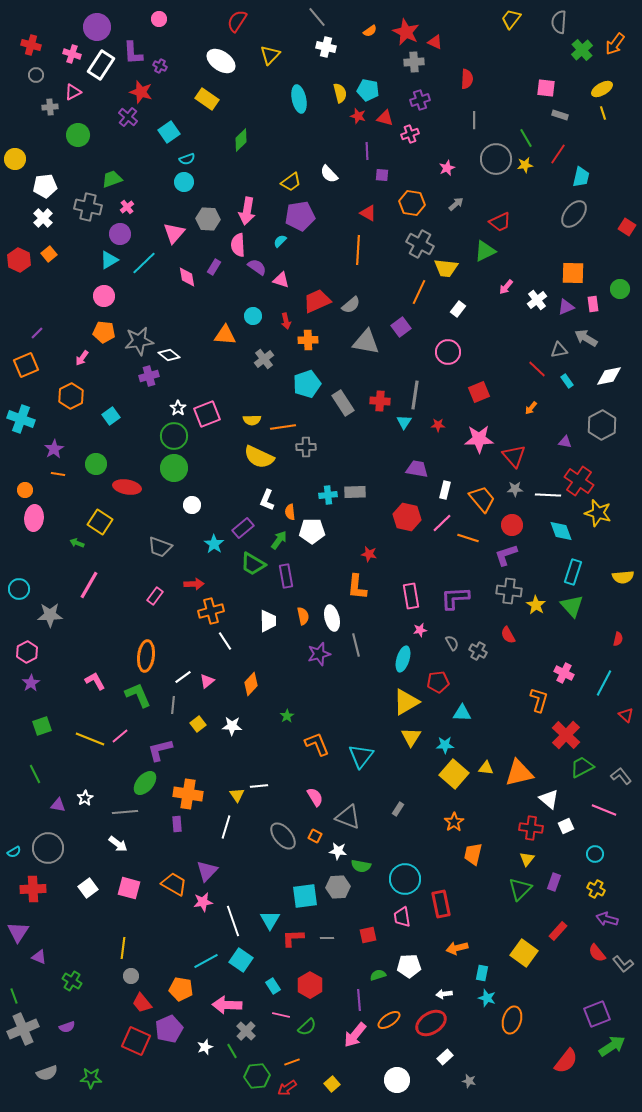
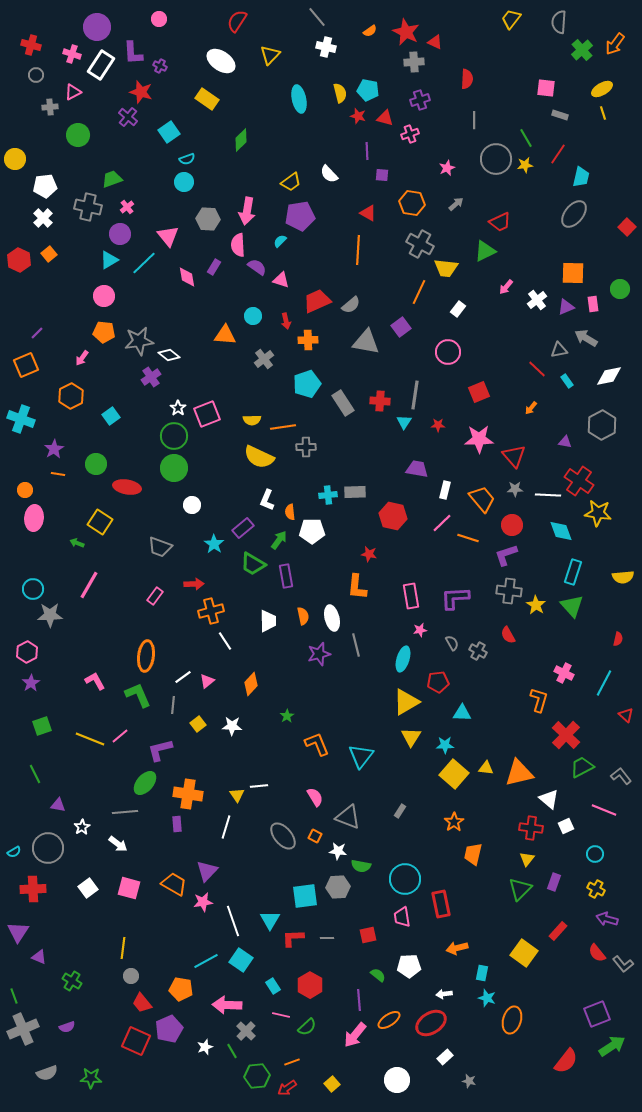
red square at (627, 227): rotated 12 degrees clockwise
pink triangle at (174, 233): moved 6 px left, 3 px down; rotated 20 degrees counterclockwise
purple cross at (149, 376): moved 2 px right, 1 px down; rotated 18 degrees counterclockwise
yellow star at (598, 513): rotated 8 degrees counterclockwise
red hexagon at (407, 517): moved 14 px left, 1 px up
cyan circle at (19, 589): moved 14 px right
white star at (85, 798): moved 3 px left, 29 px down
gray rectangle at (398, 809): moved 2 px right, 2 px down
green semicircle at (378, 975): rotated 56 degrees clockwise
